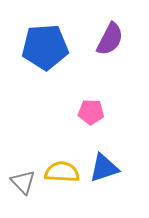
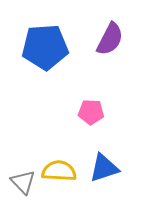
yellow semicircle: moved 3 px left, 1 px up
